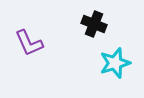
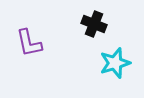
purple L-shape: rotated 12 degrees clockwise
